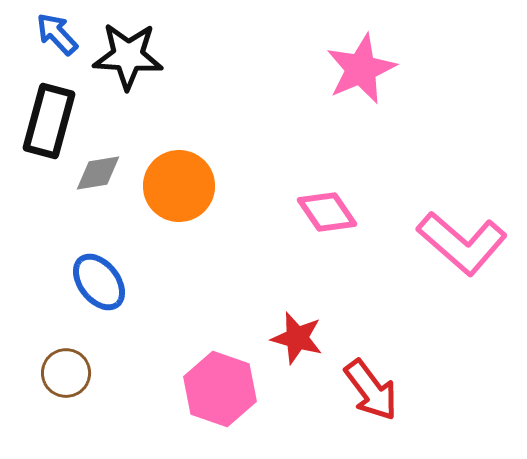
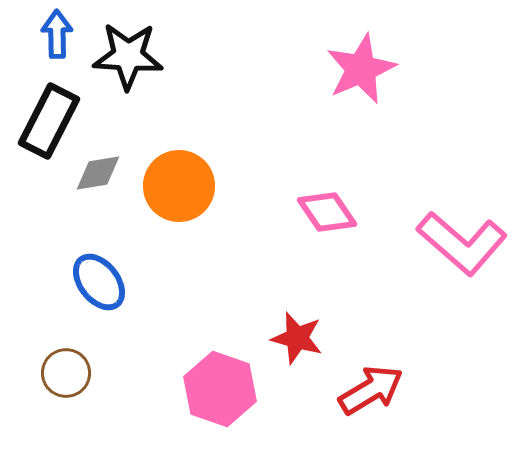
blue arrow: rotated 42 degrees clockwise
black rectangle: rotated 12 degrees clockwise
red arrow: rotated 84 degrees counterclockwise
